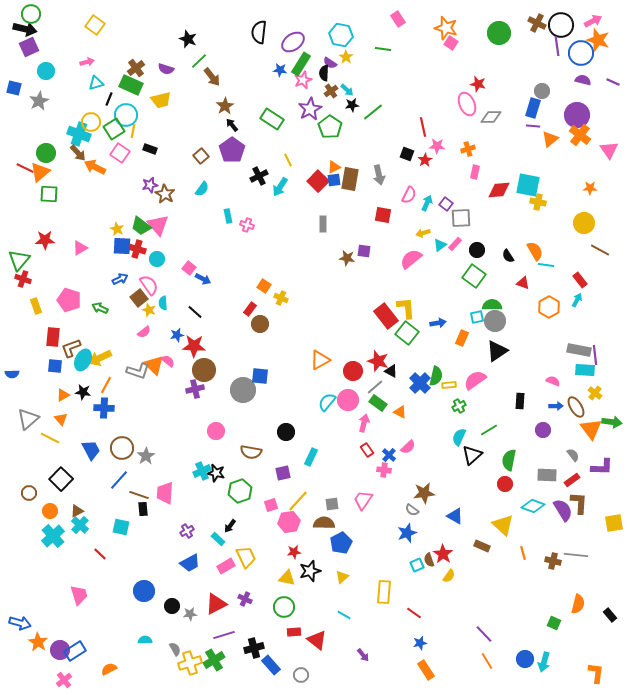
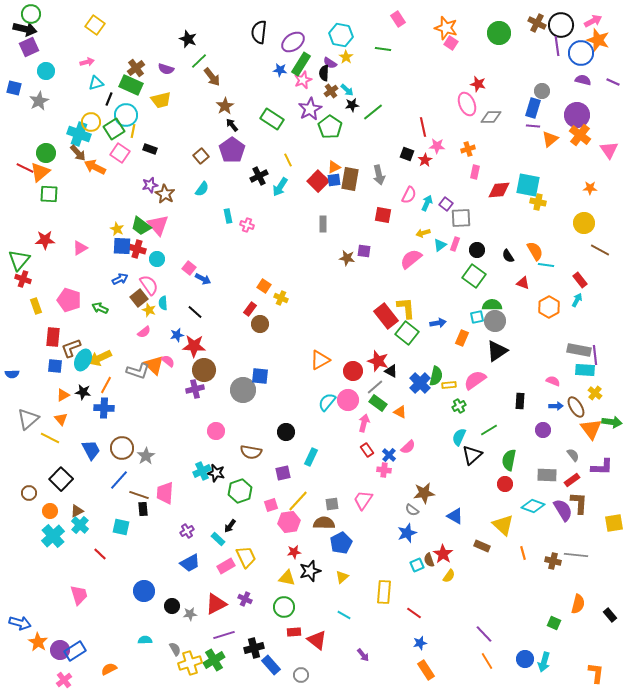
pink rectangle at (455, 244): rotated 24 degrees counterclockwise
